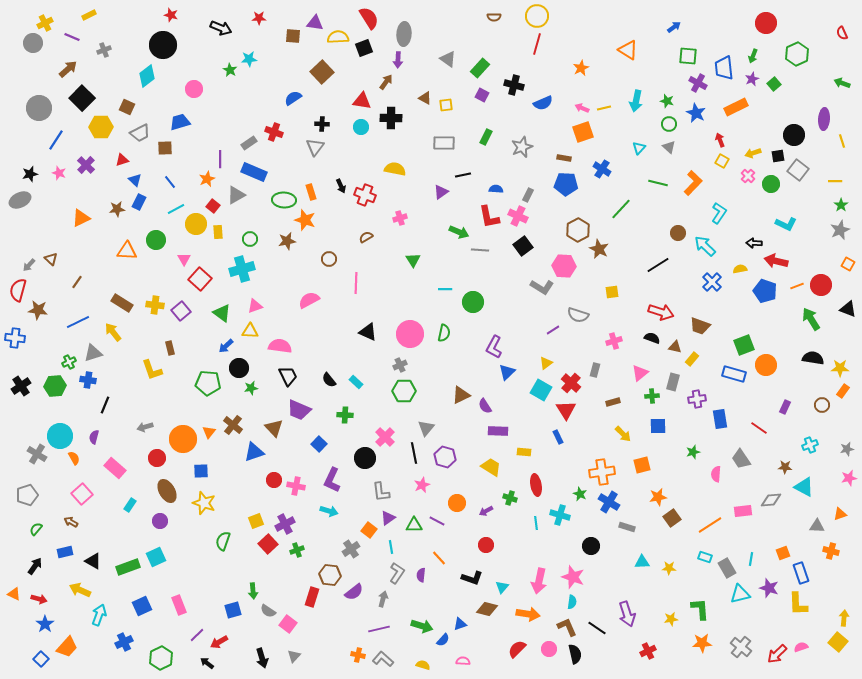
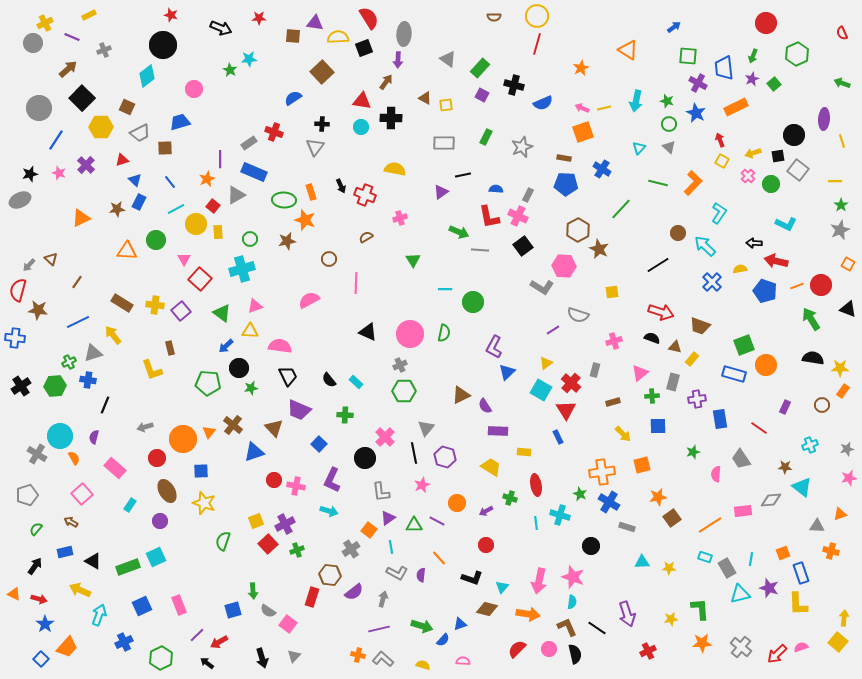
yellow arrow at (113, 332): moved 3 px down
cyan triangle at (804, 487): moved 2 px left; rotated 10 degrees clockwise
gray L-shape at (397, 573): rotated 85 degrees clockwise
